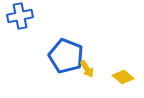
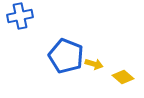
yellow arrow: moved 7 px right, 5 px up; rotated 42 degrees counterclockwise
